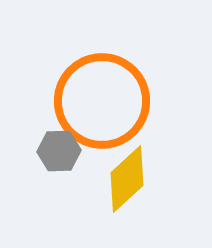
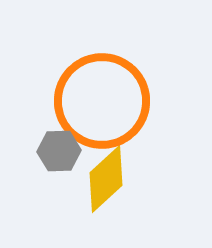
yellow diamond: moved 21 px left
